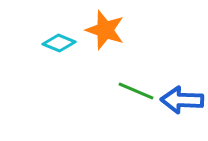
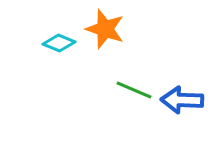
orange star: moved 1 px up
green line: moved 2 px left, 1 px up
